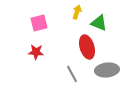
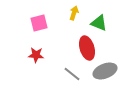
yellow arrow: moved 3 px left, 1 px down
red ellipse: moved 1 px down
red star: moved 3 px down
gray ellipse: moved 2 px left, 1 px down; rotated 15 degrees counterclockwise
gray line: rotated 24 degrees counterclockwise
